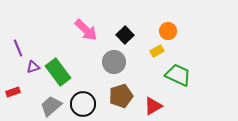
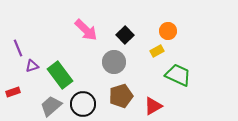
purple triangle: moved 1 px left, 1 px up
green rectangle: moved 2 px right, 3 px down
